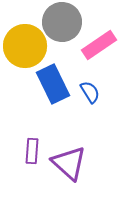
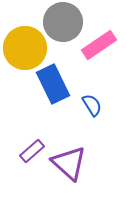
gray circle: moved 1 px right
yellow circle: moved 2 px down
blue semicircle: moved 2 px right, 13 px down
purple rectangle: rotated 45 degrees clockwise
